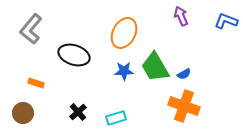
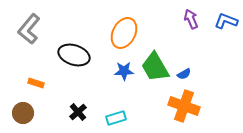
purple arrow: moved 10 px right, 3 px down
gray L-shape: moved 2 px left
